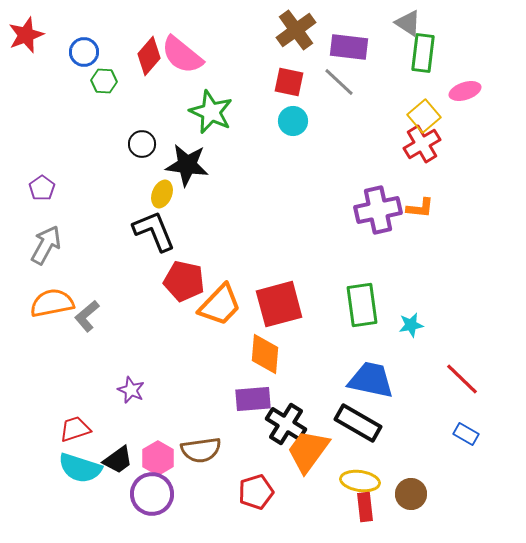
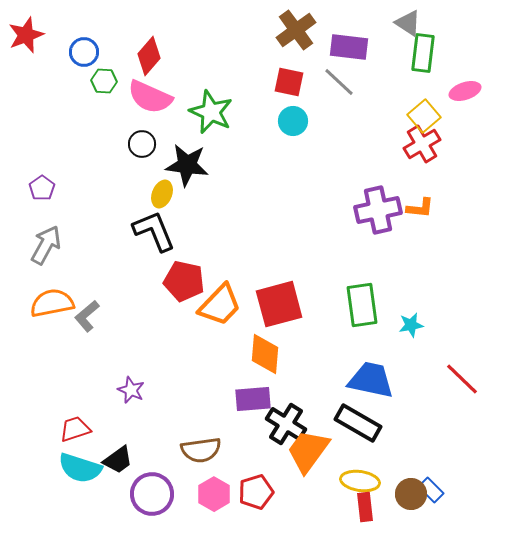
pink semicircle at (182, 55): moved 32 px left, 42 px down; rotated 15 degrees counterclockwise
blue rectangle at (466, 434): moved 35 px left, 56 px down; rotated 15 degrees clockwise
pink hexagon at (158, 458): moved 56 px right, 36 px down
